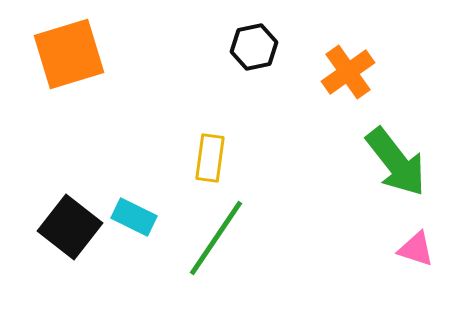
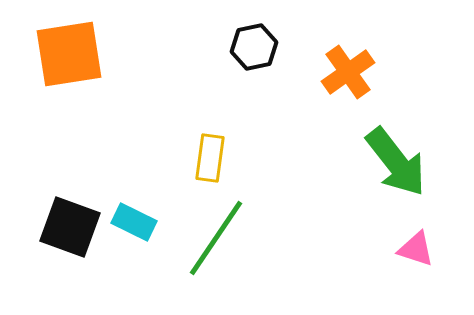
orange square: rotated 8 degrees clockwise
cyan rectangle: moved 5 px down
black square: rotated 18 degrees counterclockwise
